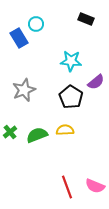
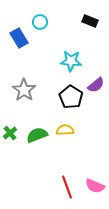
black rectangle: moved 4 px right, 2 px down
cyan circle: moved 4 px right, 2 px up
purple semicircle: moved 3 px down
gray star: rotated 15 degrees counterclockwise
green cross: moved 1 px down
